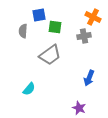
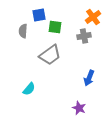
orange cross: rotated 28 degrees clockwise
